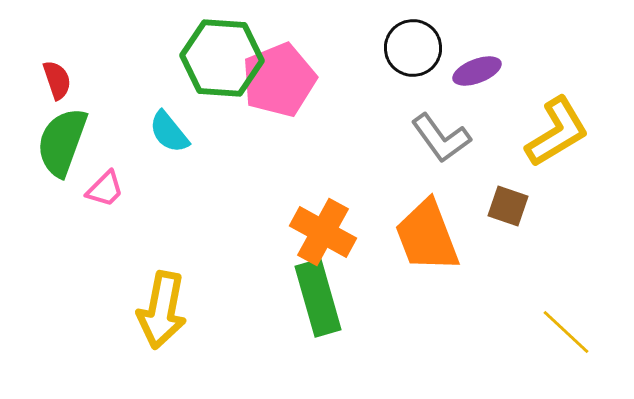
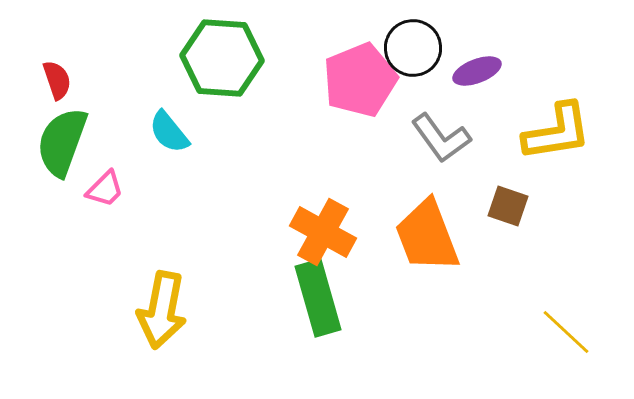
pink pentagon: moved 81 px right
yellow L-shape: rotated 22 degrees clockwise
